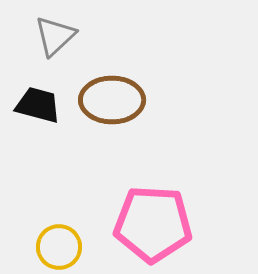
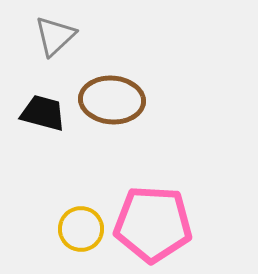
brown ellipse: rotated 4 degrees clockwise
black trapezoid: moved 5 px right, 8 px down
yellow circle: moved 22 px right, 18 px up
